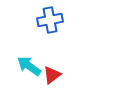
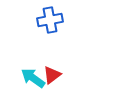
cyan arrow: moved 4 px right, 12 px down
